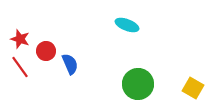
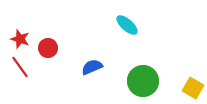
cyan ellipse: rotated 20 degrees clockwise
red circle: moved 2 px right, 3 px up
blue semicircle: moved 22 px right, 3 px down; rotated 90 degrees counterclockwise
green circle: moved 5 px right, 3 px up
